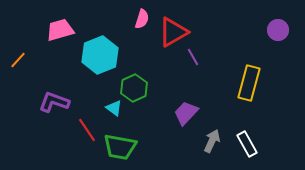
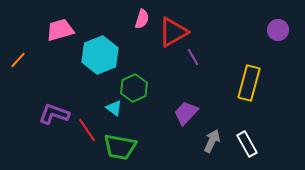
purple L-shape: moved 12 px down
